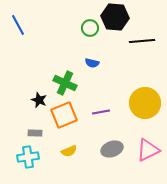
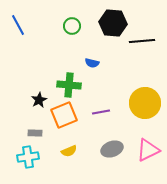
black hexagon: moved 2 px left, 6 px down
green circle: moved 18 px left, 2 px up
green cross: moved 4 px right, 2 px down; rotated 20 degrees counterclockwise
black star: rotated 21 degrees clockwise
